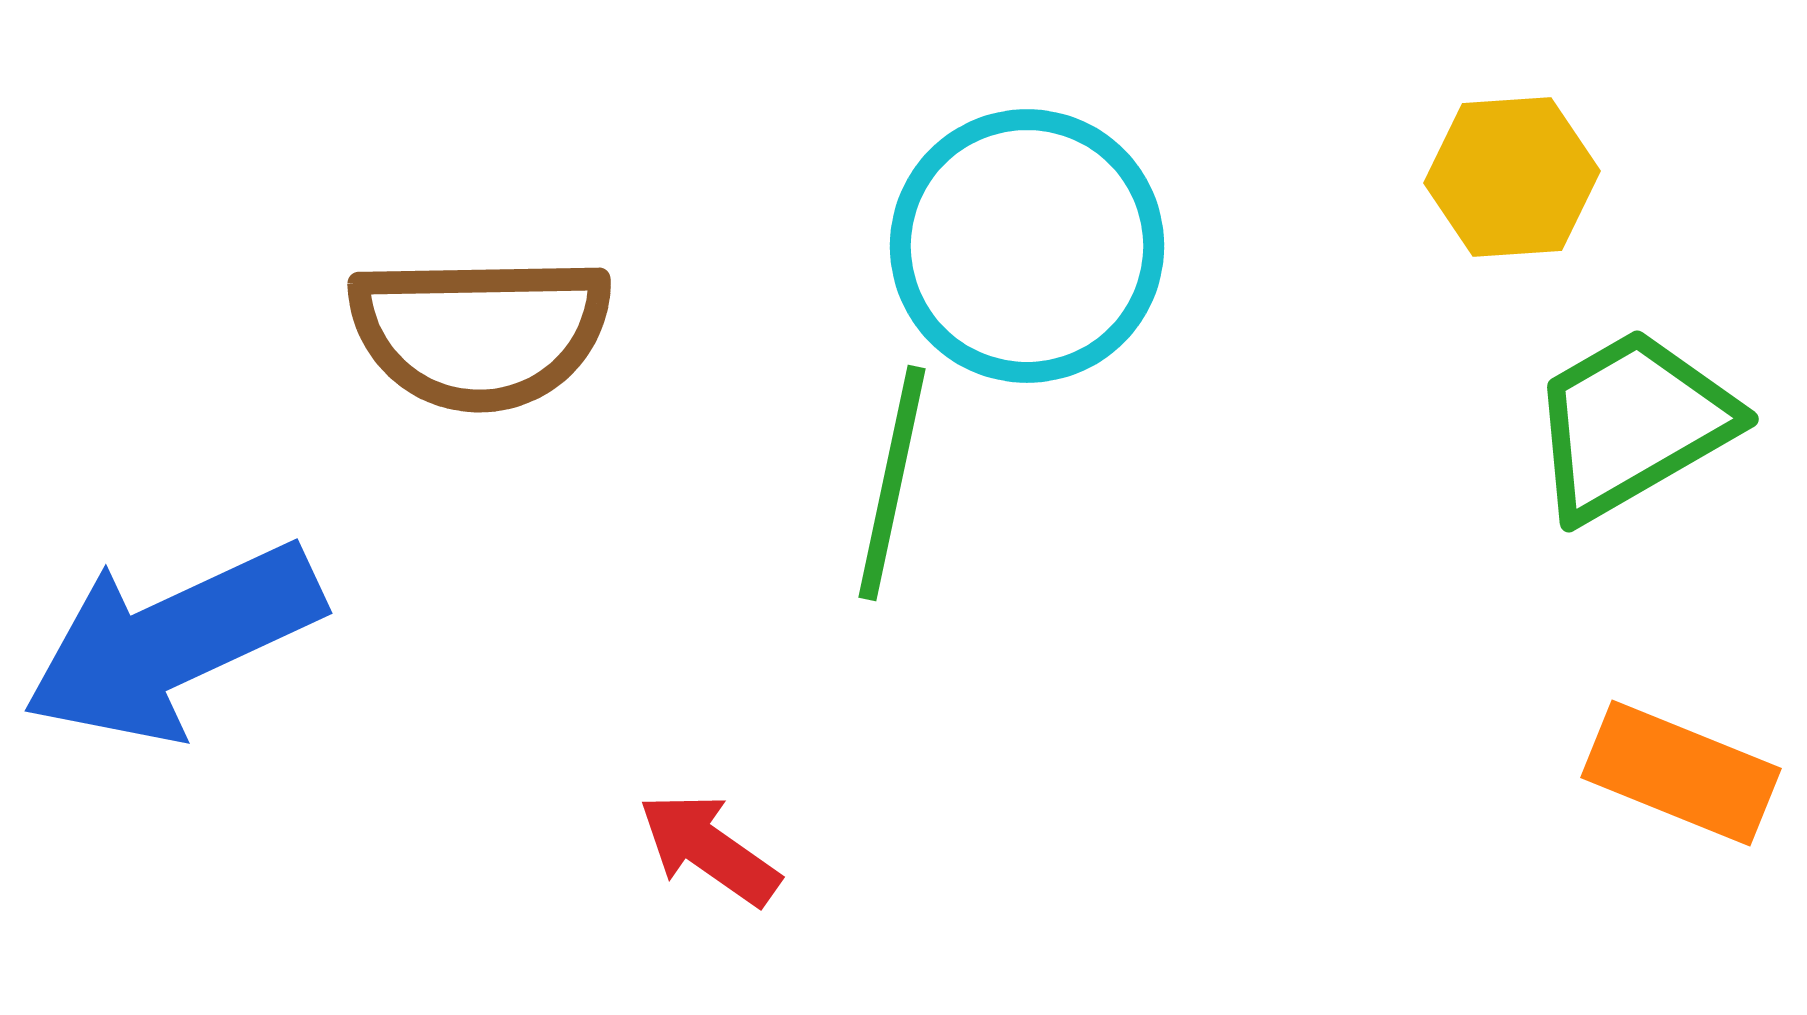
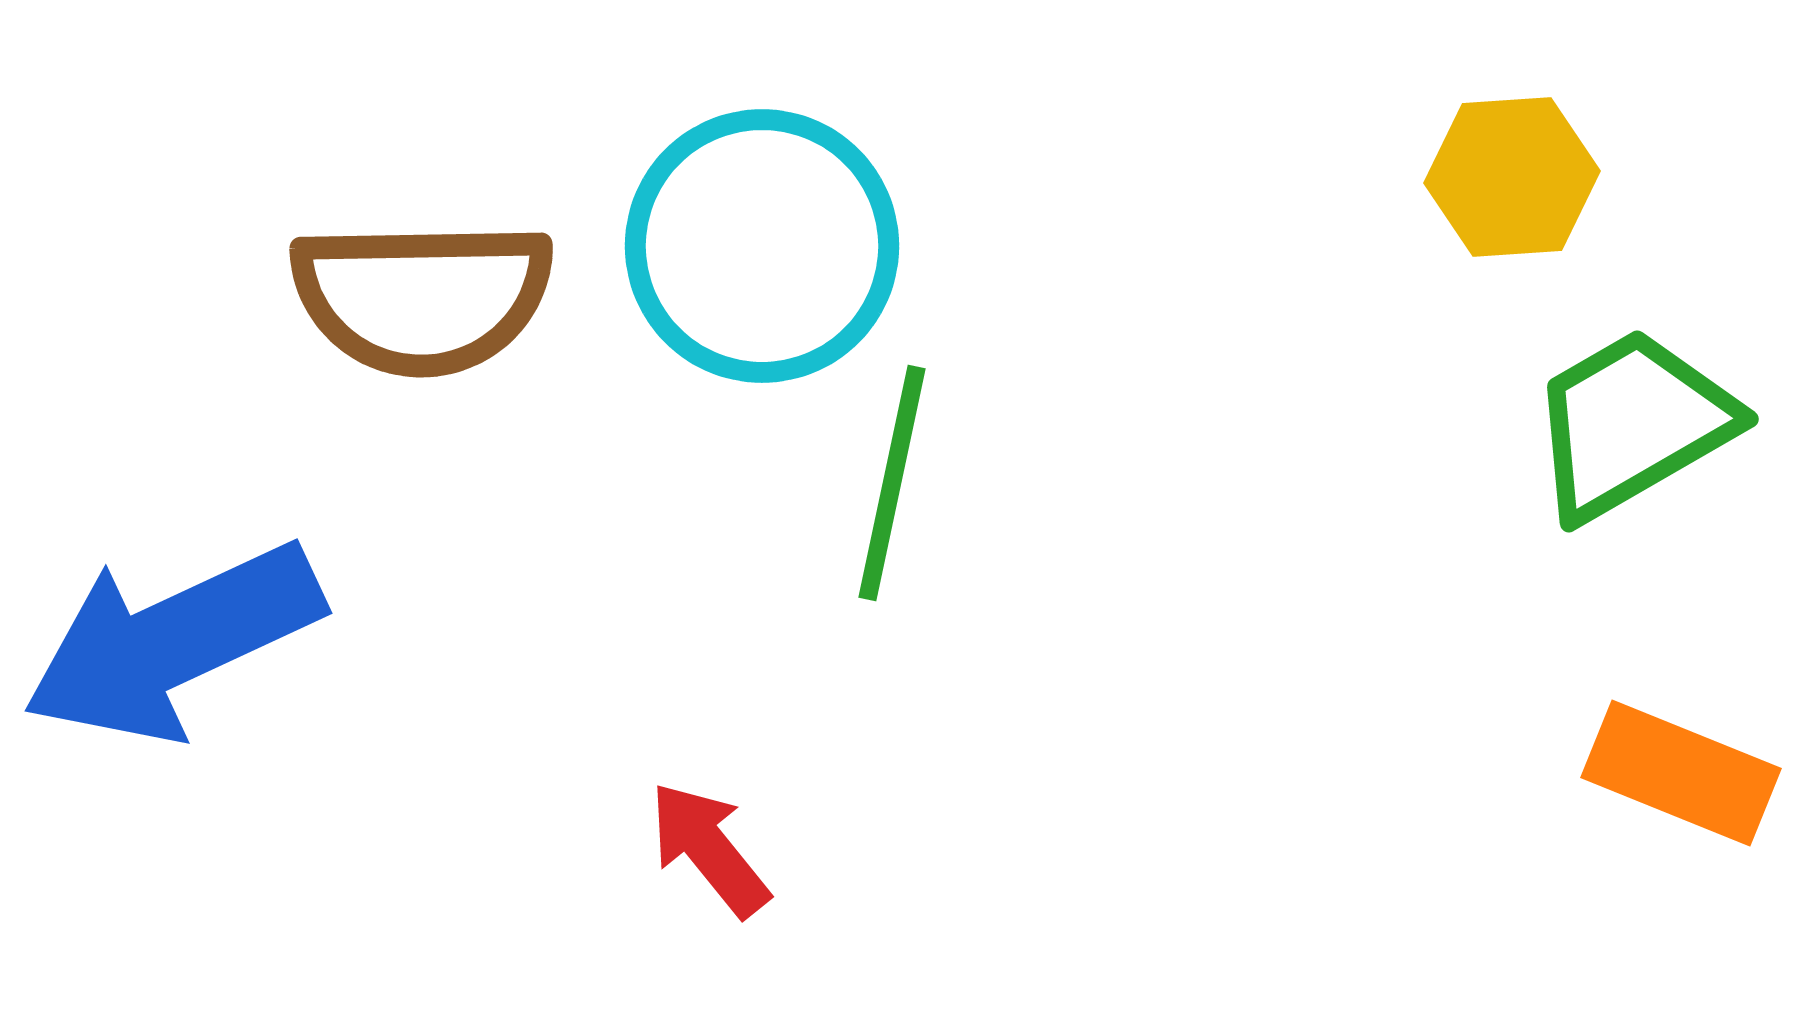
cyan circle: moved 265 px left
brown semicircle: moved 58 px left, 35 px up
red arrow: rotated 16 degrees clockwise
